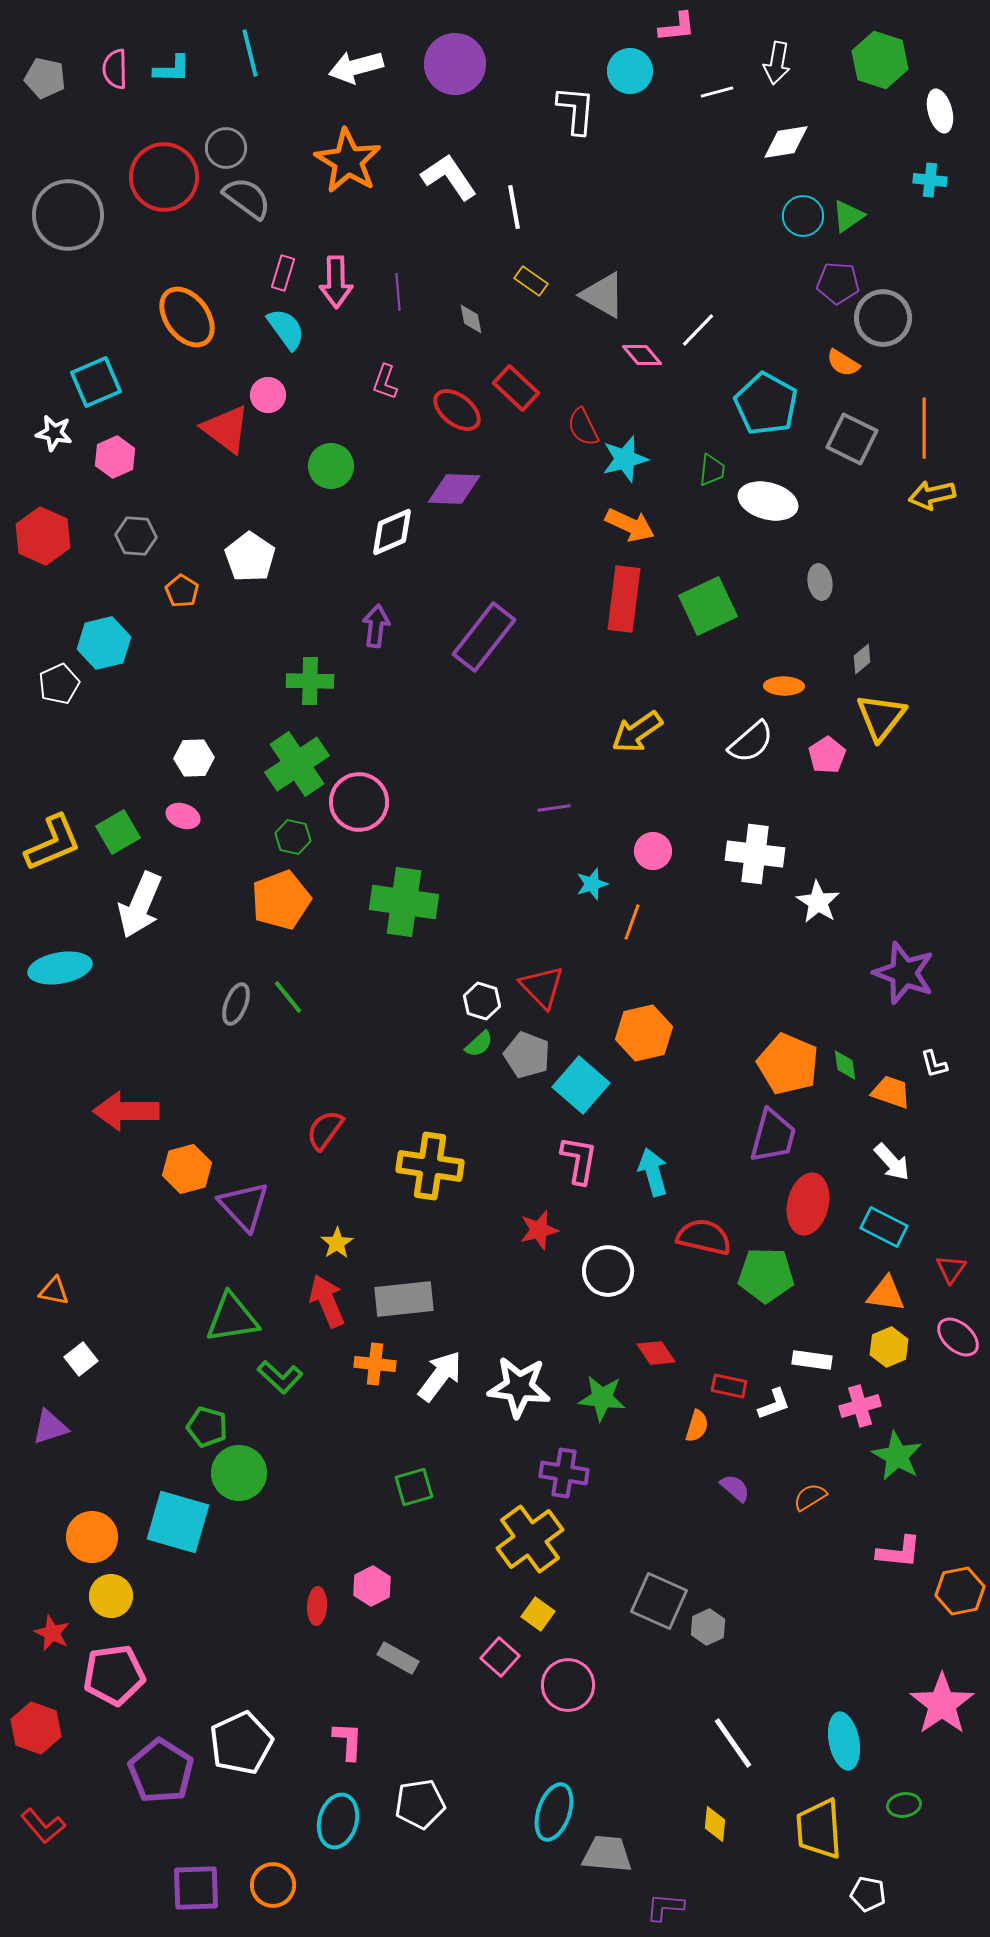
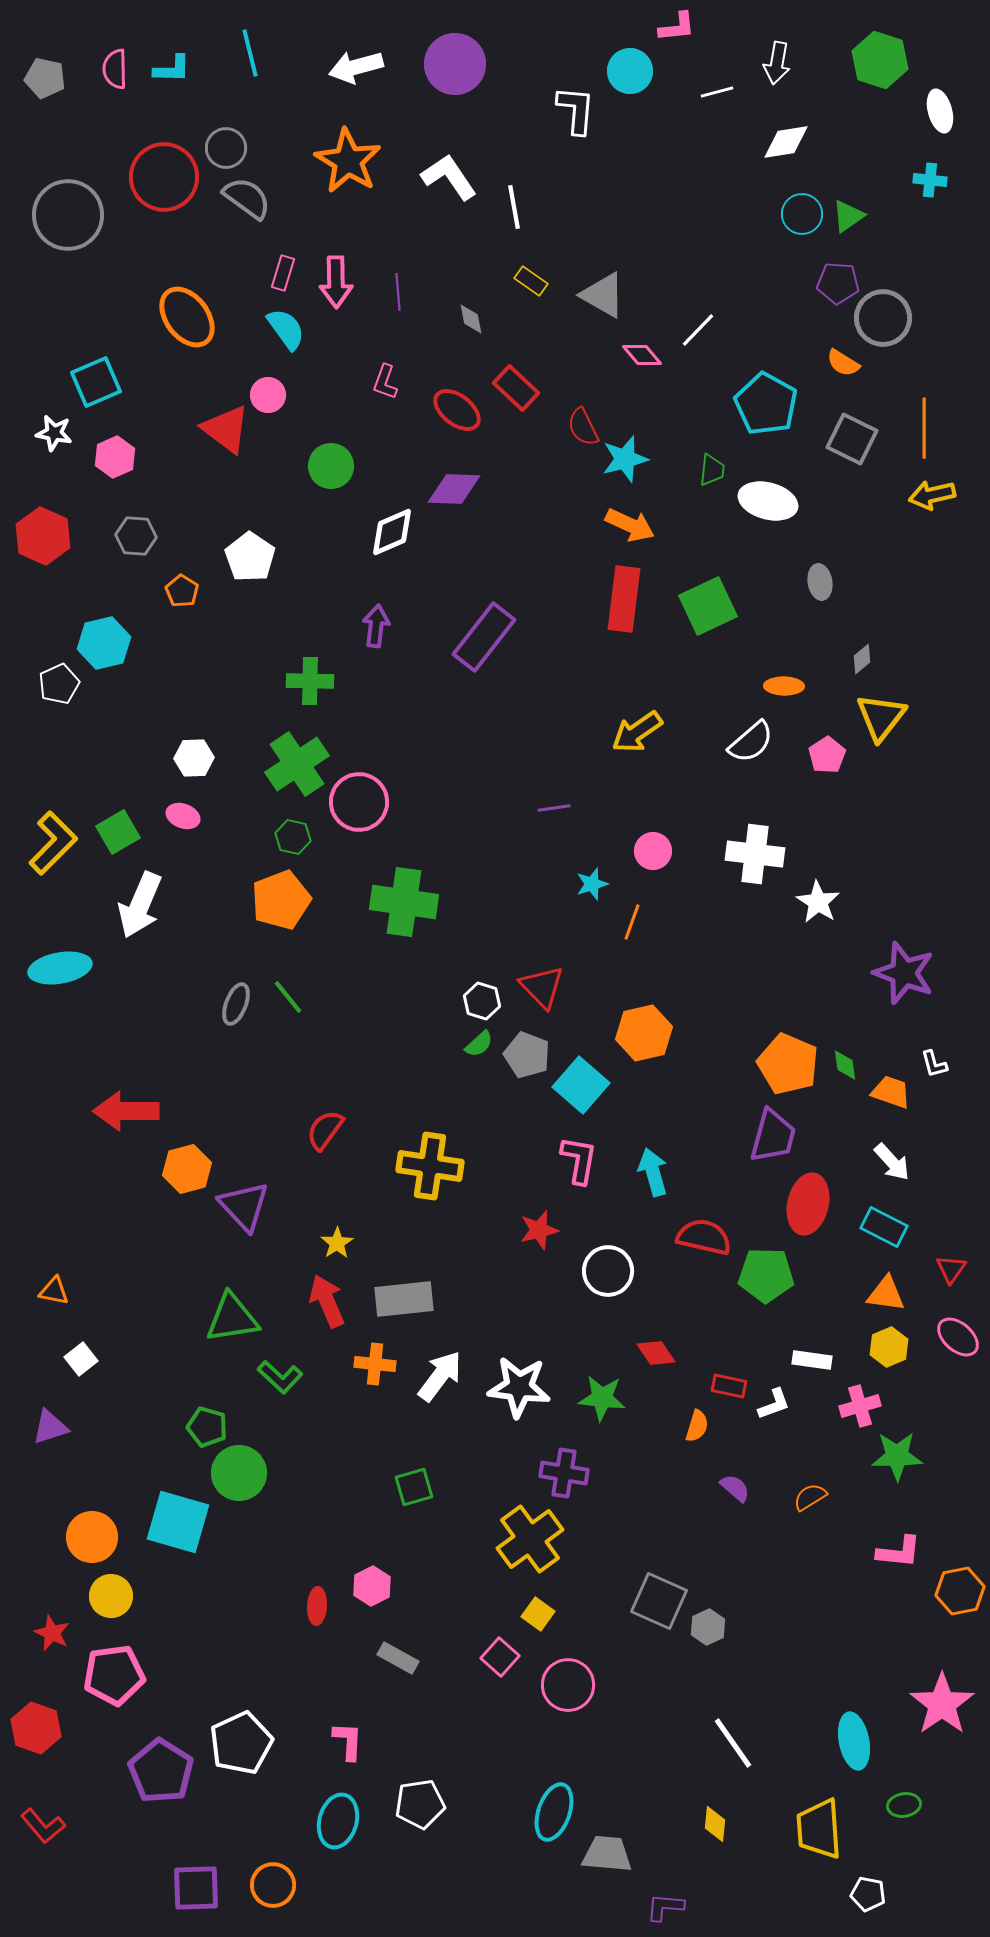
cyan circle at (803, 216): moved 1 px left, 2 px up
yellow L-shape at (53, 843): rotated 22 degrees counterclockwise
green star at (897, 1456): rotated 30 degrees counterclockwise
cyan ellipse at (844, 1741): moved 10 px right
